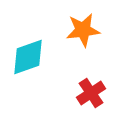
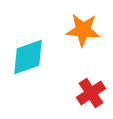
orange star: rotated 12 degrees clockwise
